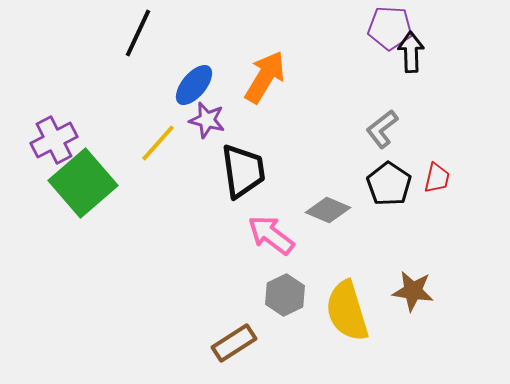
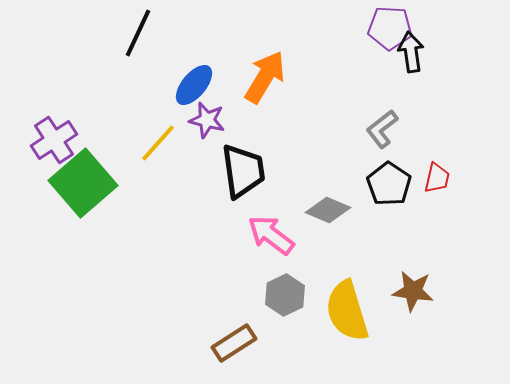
black arrow: rotated 6 degrees counterclockwise
purple cross: rotated 6 degrees counterclockwise
